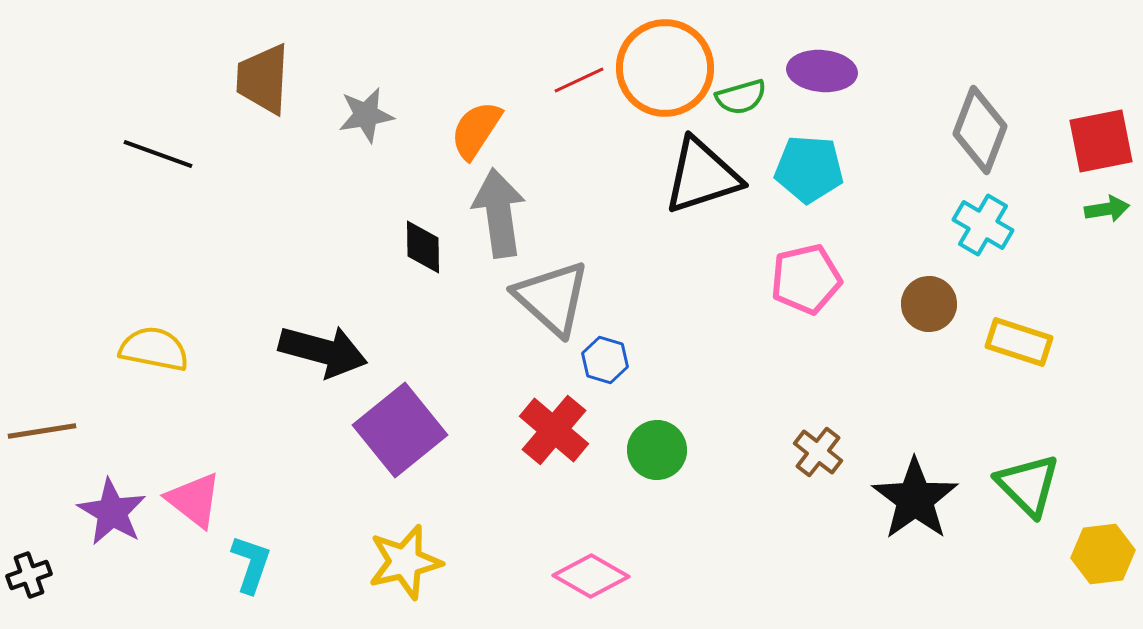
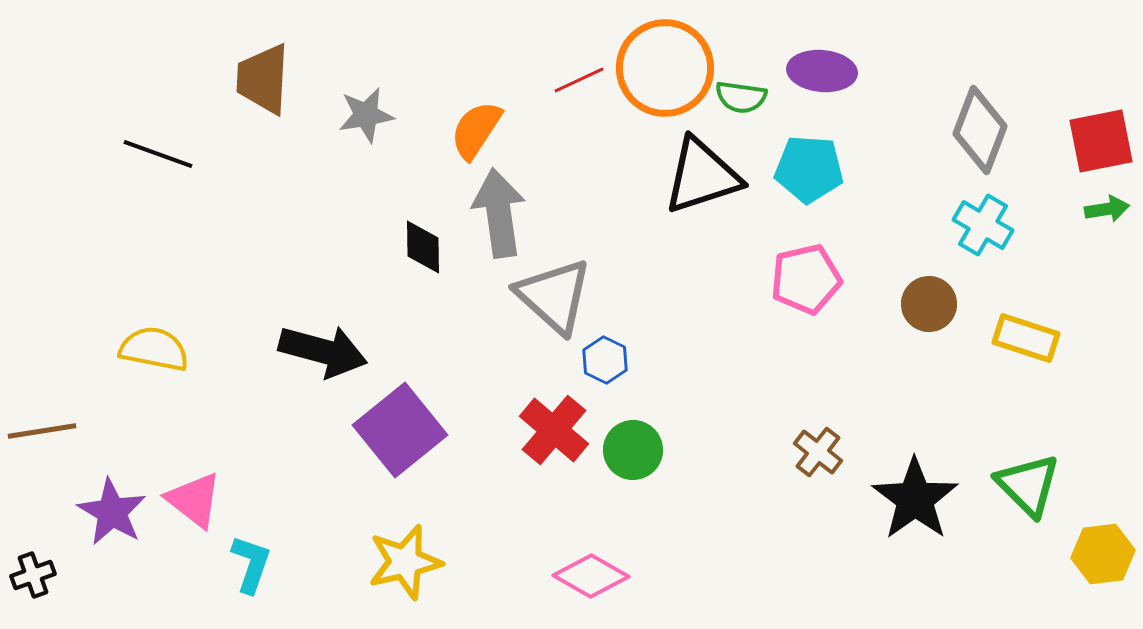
green semicircle: rotated 24 degrees clockwise
gray triangle: moved 2 px right, 2 px up
yellow rectangle: moved 7 px right, 4 px up
blue hexagon: rotated 9 degrees clockwise
green circle: moved 24 px left
black cross: moved 4 px right
